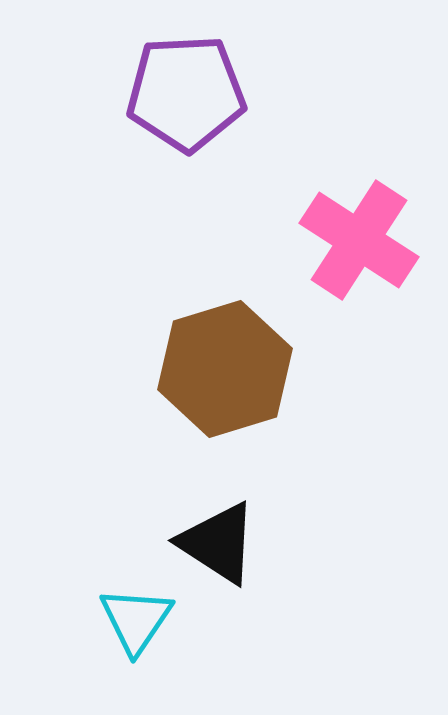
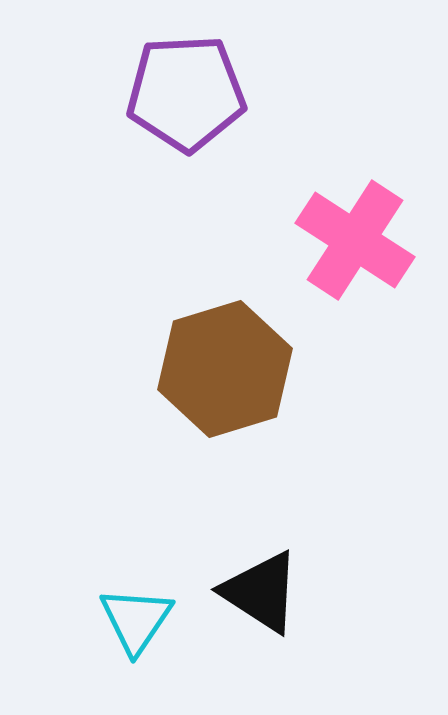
pink cross: moved 4 px left
black triangle: moved 43 px right, 49 px down
